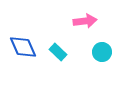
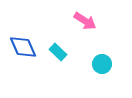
pink arrow: rotated 40 degrees clockwise
cyan circle: moved 12 px down
